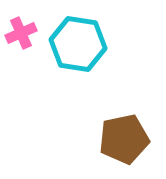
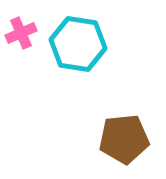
brown pentagon: rotated 6 degrees clockwise
